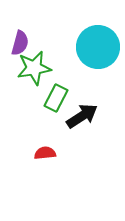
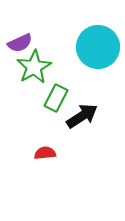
purple semicircle: rotated 50 degrees clockwise
green star: moved 1 px up; rotated 20 degrees counterclockwise
